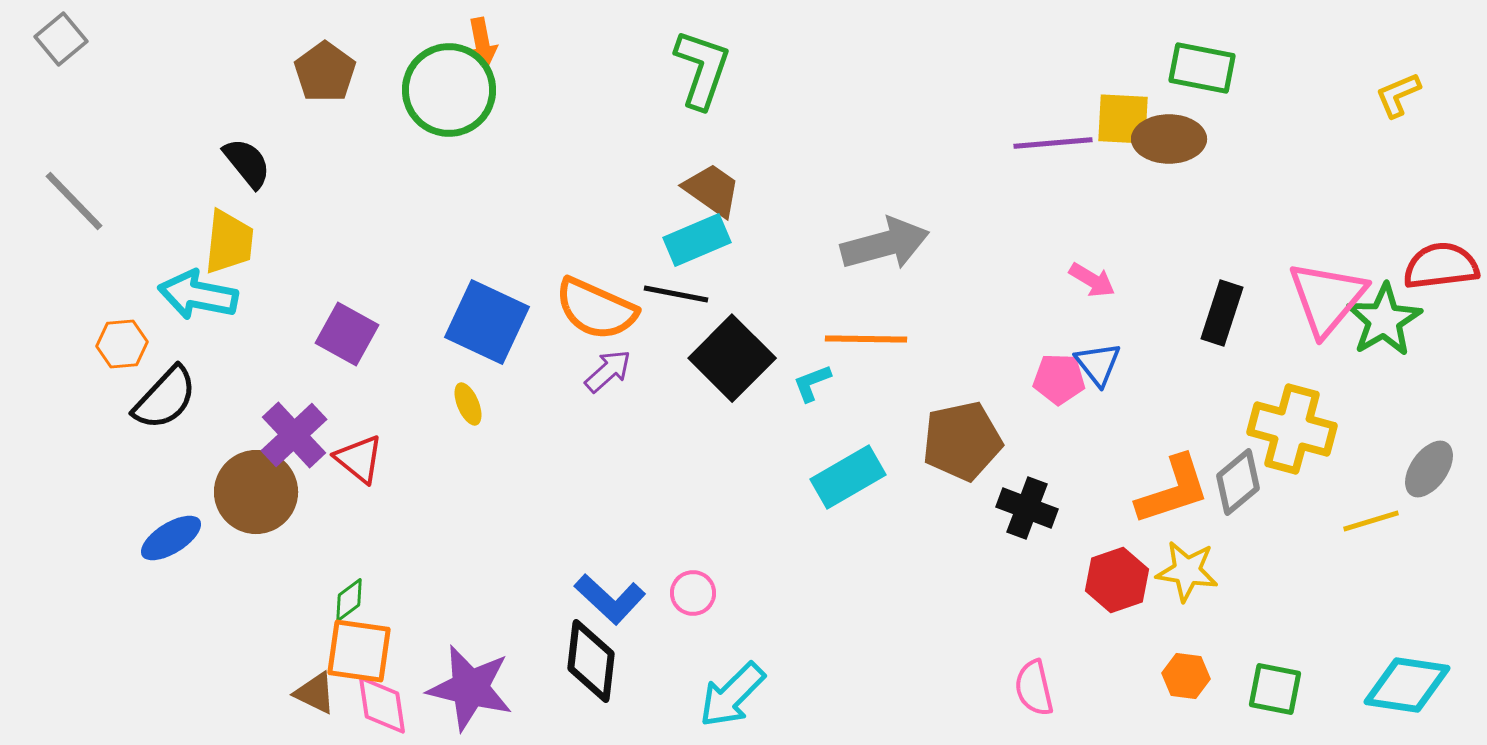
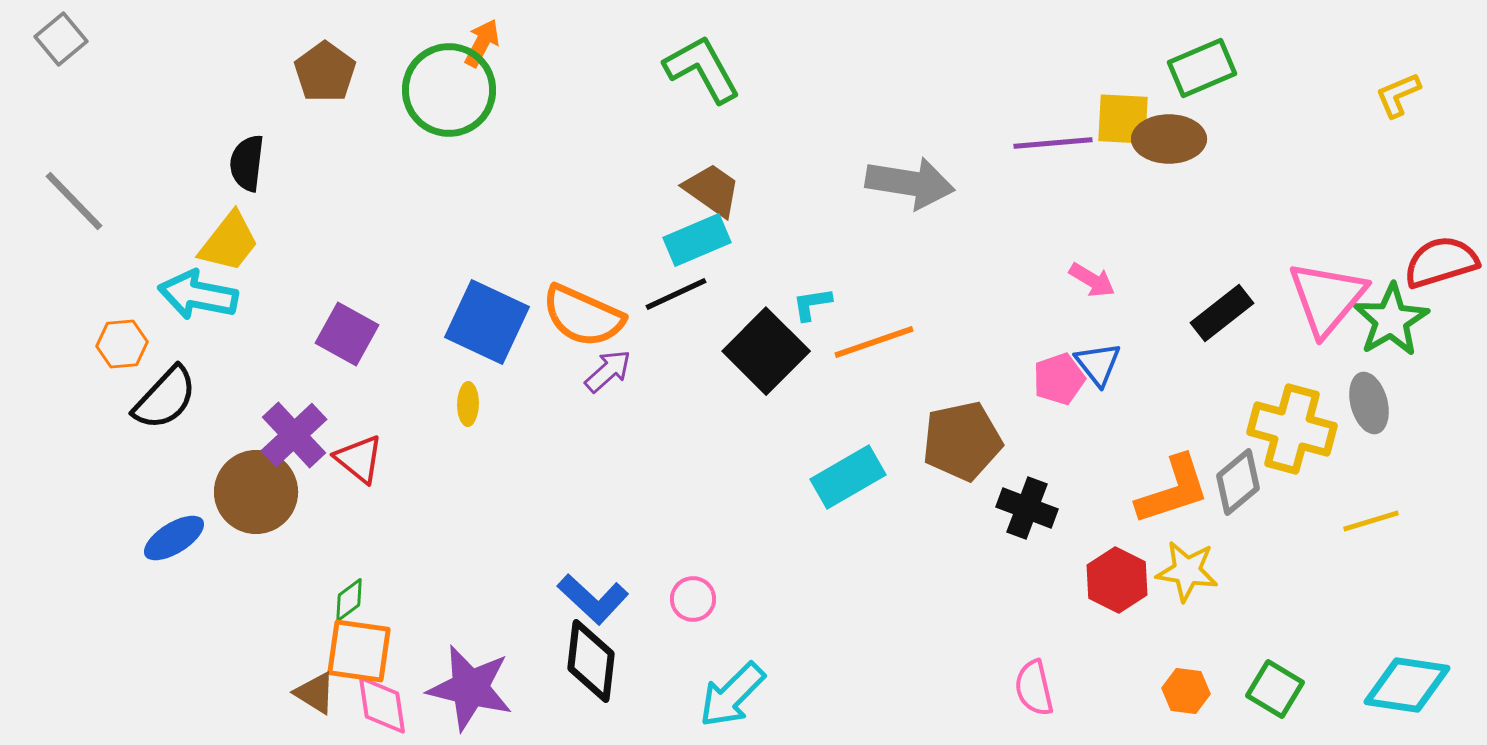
orange arrow at (482, 43): rotated 141 degrees counterclockwise
green rectangle at (1202, 68): rotated 34 degrees counterclockwise
green L-shape at (702, 69): rotated 48 degrees counterclockwise
black semicircle at (247, 163): rotated 134 degrees counterclockwise
yellow trapezoid at (229, 242): rotated 32 degrees clockwise
gray arrow at (885, 244): moved 25 px right, 61 px up; rotated 24 degrees clockwise
red semicircle at (1441, 266): moved 4 px up; rotated 10 degrees counterclockwise
black line at (676, 294): rotated 36 degrees counterclockwise
orange semicircle at (596, 309): moved 13 px left, 7 px down
black rectangle at (1222, 313): rotated 34 degrees clockwise
green star at (1384, 320): moved 7 px right
orange line at (866, 339): moved 8 px right, 3 px down; rotated 20 degrees counterclockwise
black square at (732, 358): moved 34 px right, 7 px up
pink pentagon at (1059, 379): rotated 21 degrees counterclockwise
cyan L-shape at (812, 383): moved 79 px up; rotated 12 degrees clockwise
yellow ellipse at (468, 404): rotated 24 degrees clockwise
gray ellipse at (1429, 469): moved 60 px left, 66 px up; rotated 50 degrees counterclockwise
blue ellipse at (171, 538): moved 3 px right
red hexagon at (1117, 580): rotated 14 degrees counterclockwise
pink circle at (693, 593): moved 6 px down
blue L-shape at (610, 599): moved 17 px left
orange hexagon at (1186, 676): moved 15 px down
green square at (1275, 689): rotated 20 degrees clockwise
brown triangle at (315, 693): rotated 6 degrees clockwise
